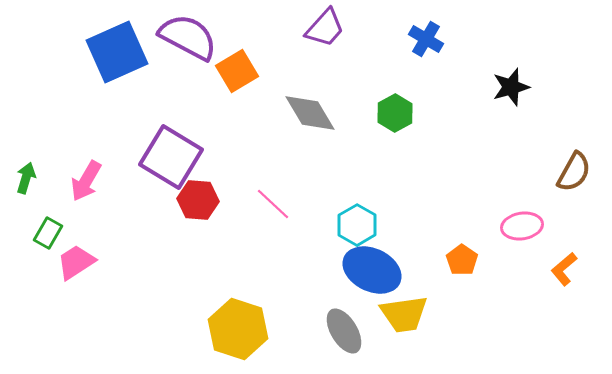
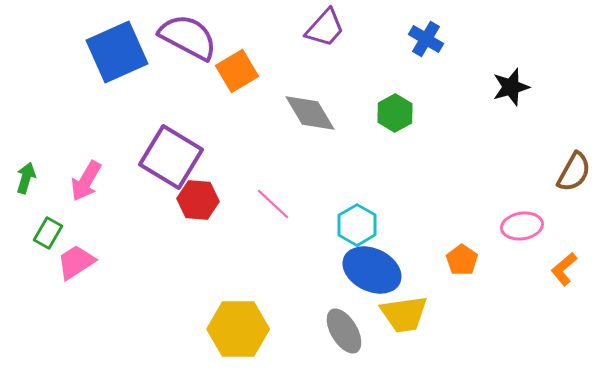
yellow hexagon: rotated 18 degrees counterclockwise
